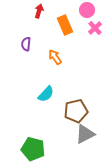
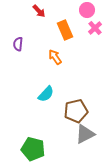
red arrow: rotated 120 degrees clockwise
orange rectangle: moved 5 px down
purple semicircle: moved 8 px left
